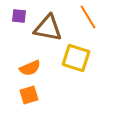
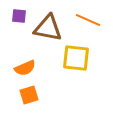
orange line: moved 3 px down; rotated 35 degrees counterclockwise
yellow square: rotated 12 degrees counterclockwise
orange semicircle: moved 5 px left
